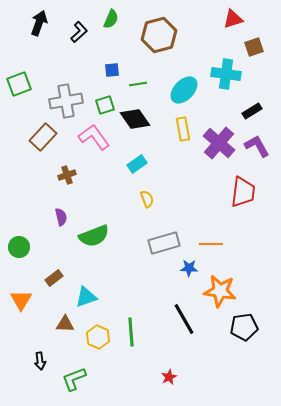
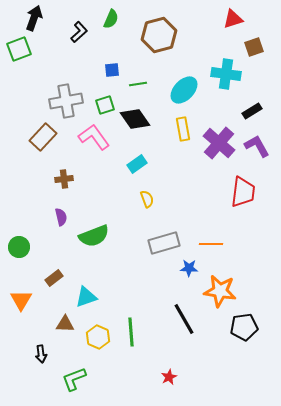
black arrow at (39, 23): moved 5 px left, 5 px up
green square at (19, 84): moved 35 px up
brown cross at (67, 175): moved 3 px left, 4 px down; rotated 12 degrees clockwise
black arrow at (40, 361): moved 1 px right, 7 px up
